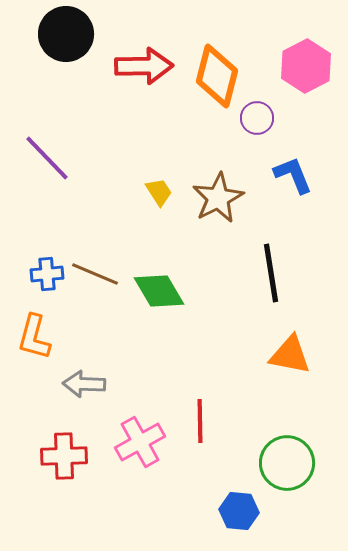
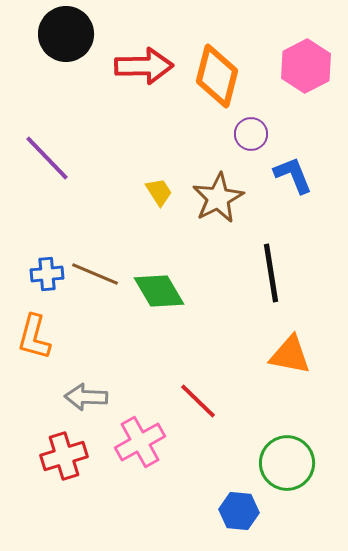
purple circle: moved 6 px left, 16 px down
gray arrow: moved 2 px right, 13 px down
red line: moved 2 px left, 20 px up; rotated 45 degrees counterclockwise
red cross: rotated 15 degrees counterclockwise
